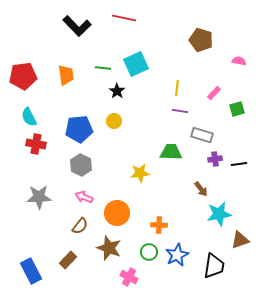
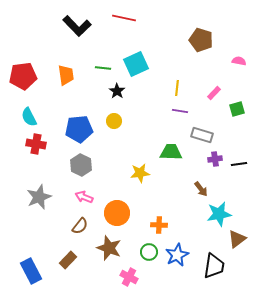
gray star: rotated 20 degrees counterclockwise
brown triangle: moved 3 px left, 1 px up; rotated 18 degrees counterclockwise
